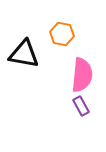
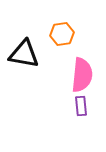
orange hexagon: rotated 20 degrees counterclockwise
purple rectangle: rotated 24 degrees clockwise
